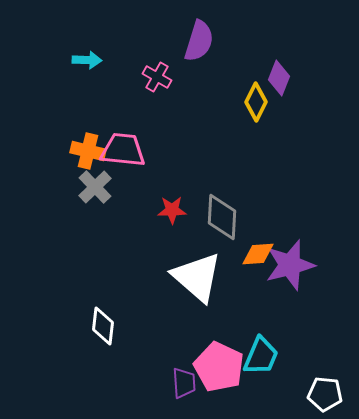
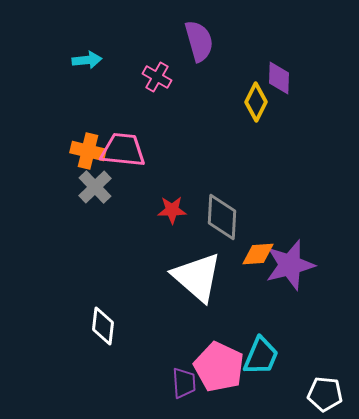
purple semicircle: rotated 33 degrees counterclockwise
cyan arrow: rotated 8 degrees counterclockwise
purple diamond: rotated 20 degrees counterclockwise
